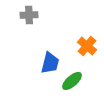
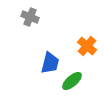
gray cross: moved 1 px right, 2 px down; rotated 24 degrees clockwise
